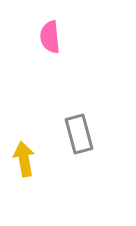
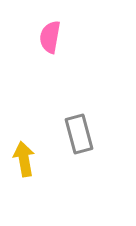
pink semicircle: rotated 16 degrees clockwise
